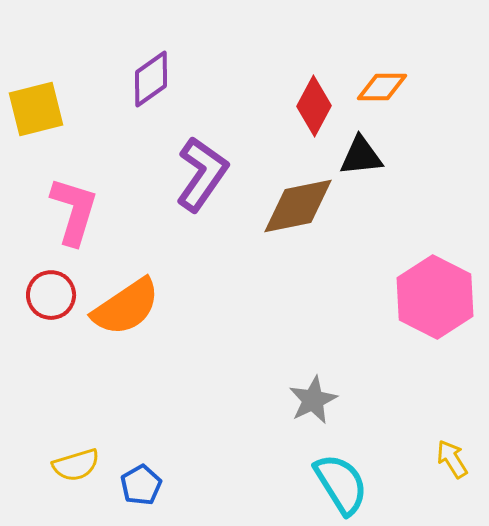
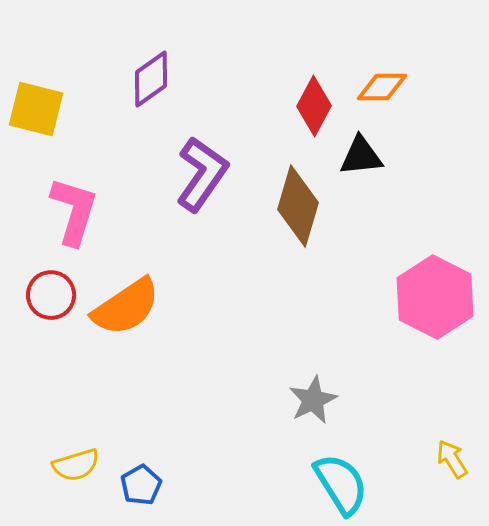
yellow square: rotated 28 degrees clockwise
brown diamond: rotated 62 degrees counterclockwise
